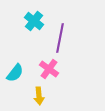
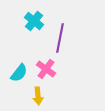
pink cross: moved 3 px left
cyan semicircle: moved 4 px right
yellow arrow: moved 1 px left
